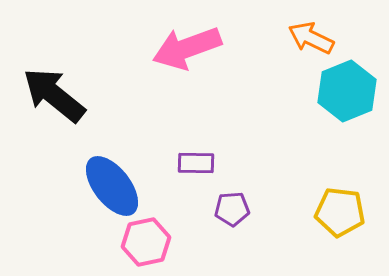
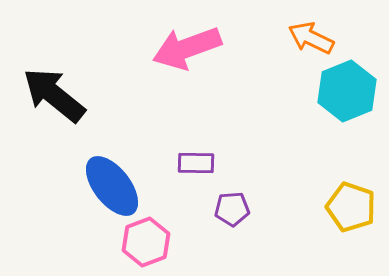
yellow pentagon: moved 11 px right, 5 px up; rotated 12 degrees clockwise
pink hexagon: rotated 9 degrees counterclockwise
